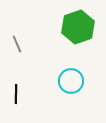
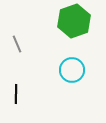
green hexagon: moved 4 px left, 6 px up
cyan circle: moved 1 px right, 11 px up
